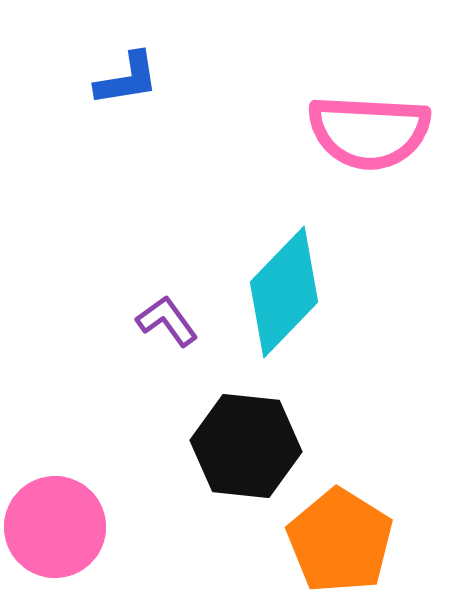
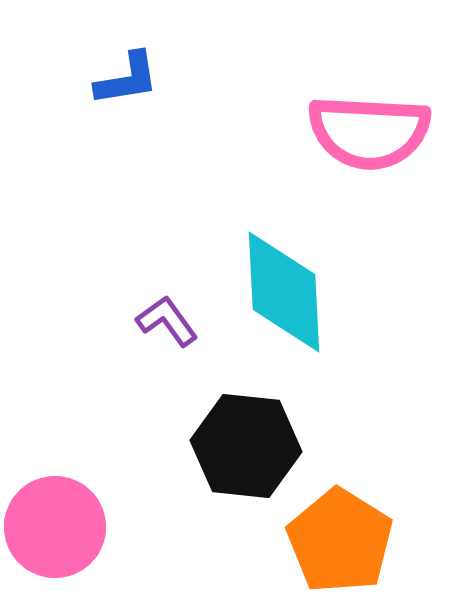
cyan diamond: rotated 47 degrees counterclockwise
